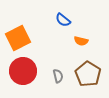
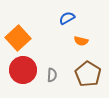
blue semicircle: moved 4 px right, 2 px up; rotated 112 degrees clockwise
orange square: rotated 15 degrees counterclockwise
red circle: moved 1 px up
gray semicircle: moved 6 px left, 1 px up; rotated 16 degrees clockwise
